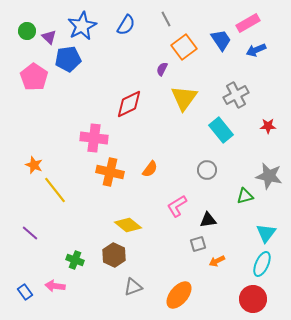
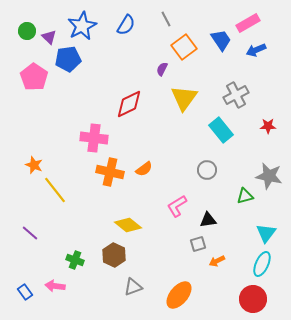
orange semicircle: moved 6 px left; rotated 18 degrees clockwise
